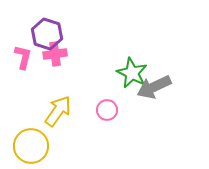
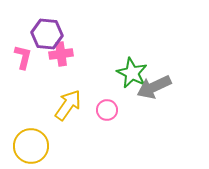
purple hexagon: rotated 12 degrees counterclockwise
pink cross: moved 6 px right
yellow arrow: moved 10 px right, 6 px up
